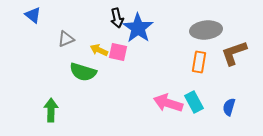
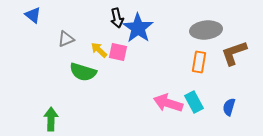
yellow arrow: rotated 18 degrees clockwise
green arrow: moved 9 px down
